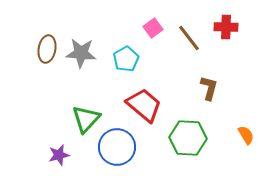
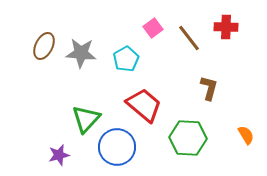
brown ellipse: moved 3 px left, 3 px up; rotated 16 degrees clockwise
